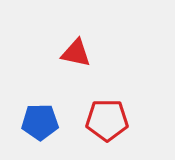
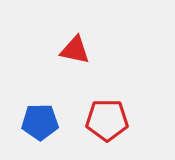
red triangle: moved 1 px left, 3 px up
